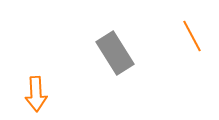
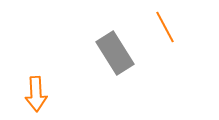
orange line: moved 27 px left, 9 px up
